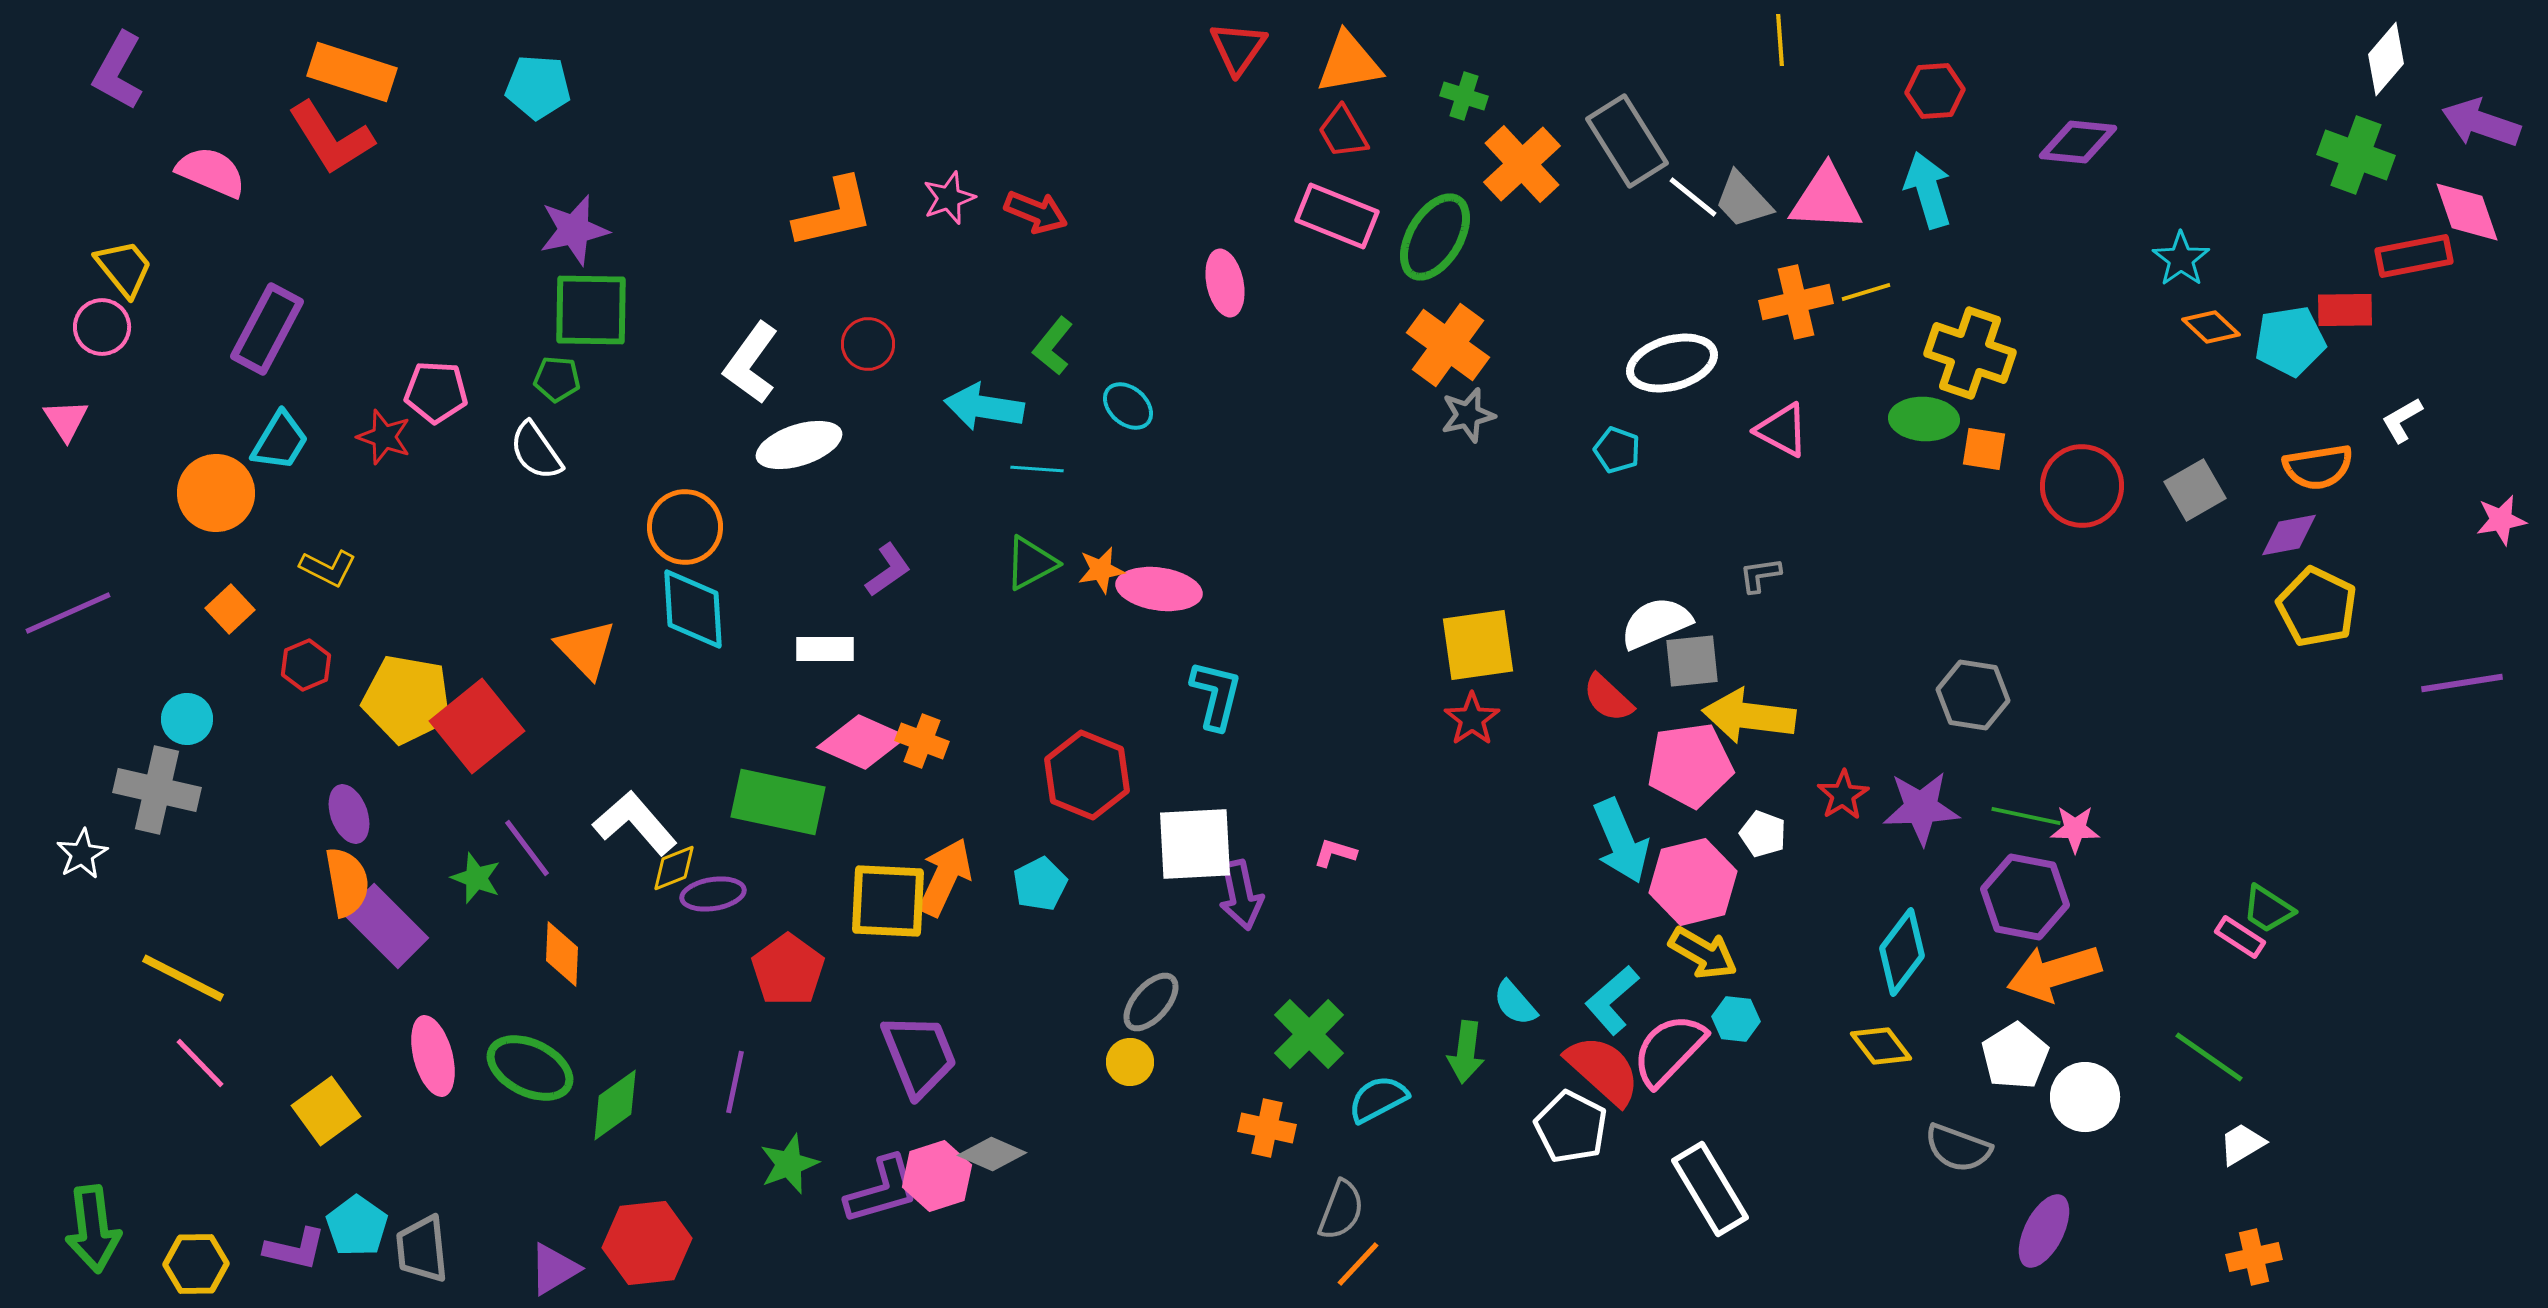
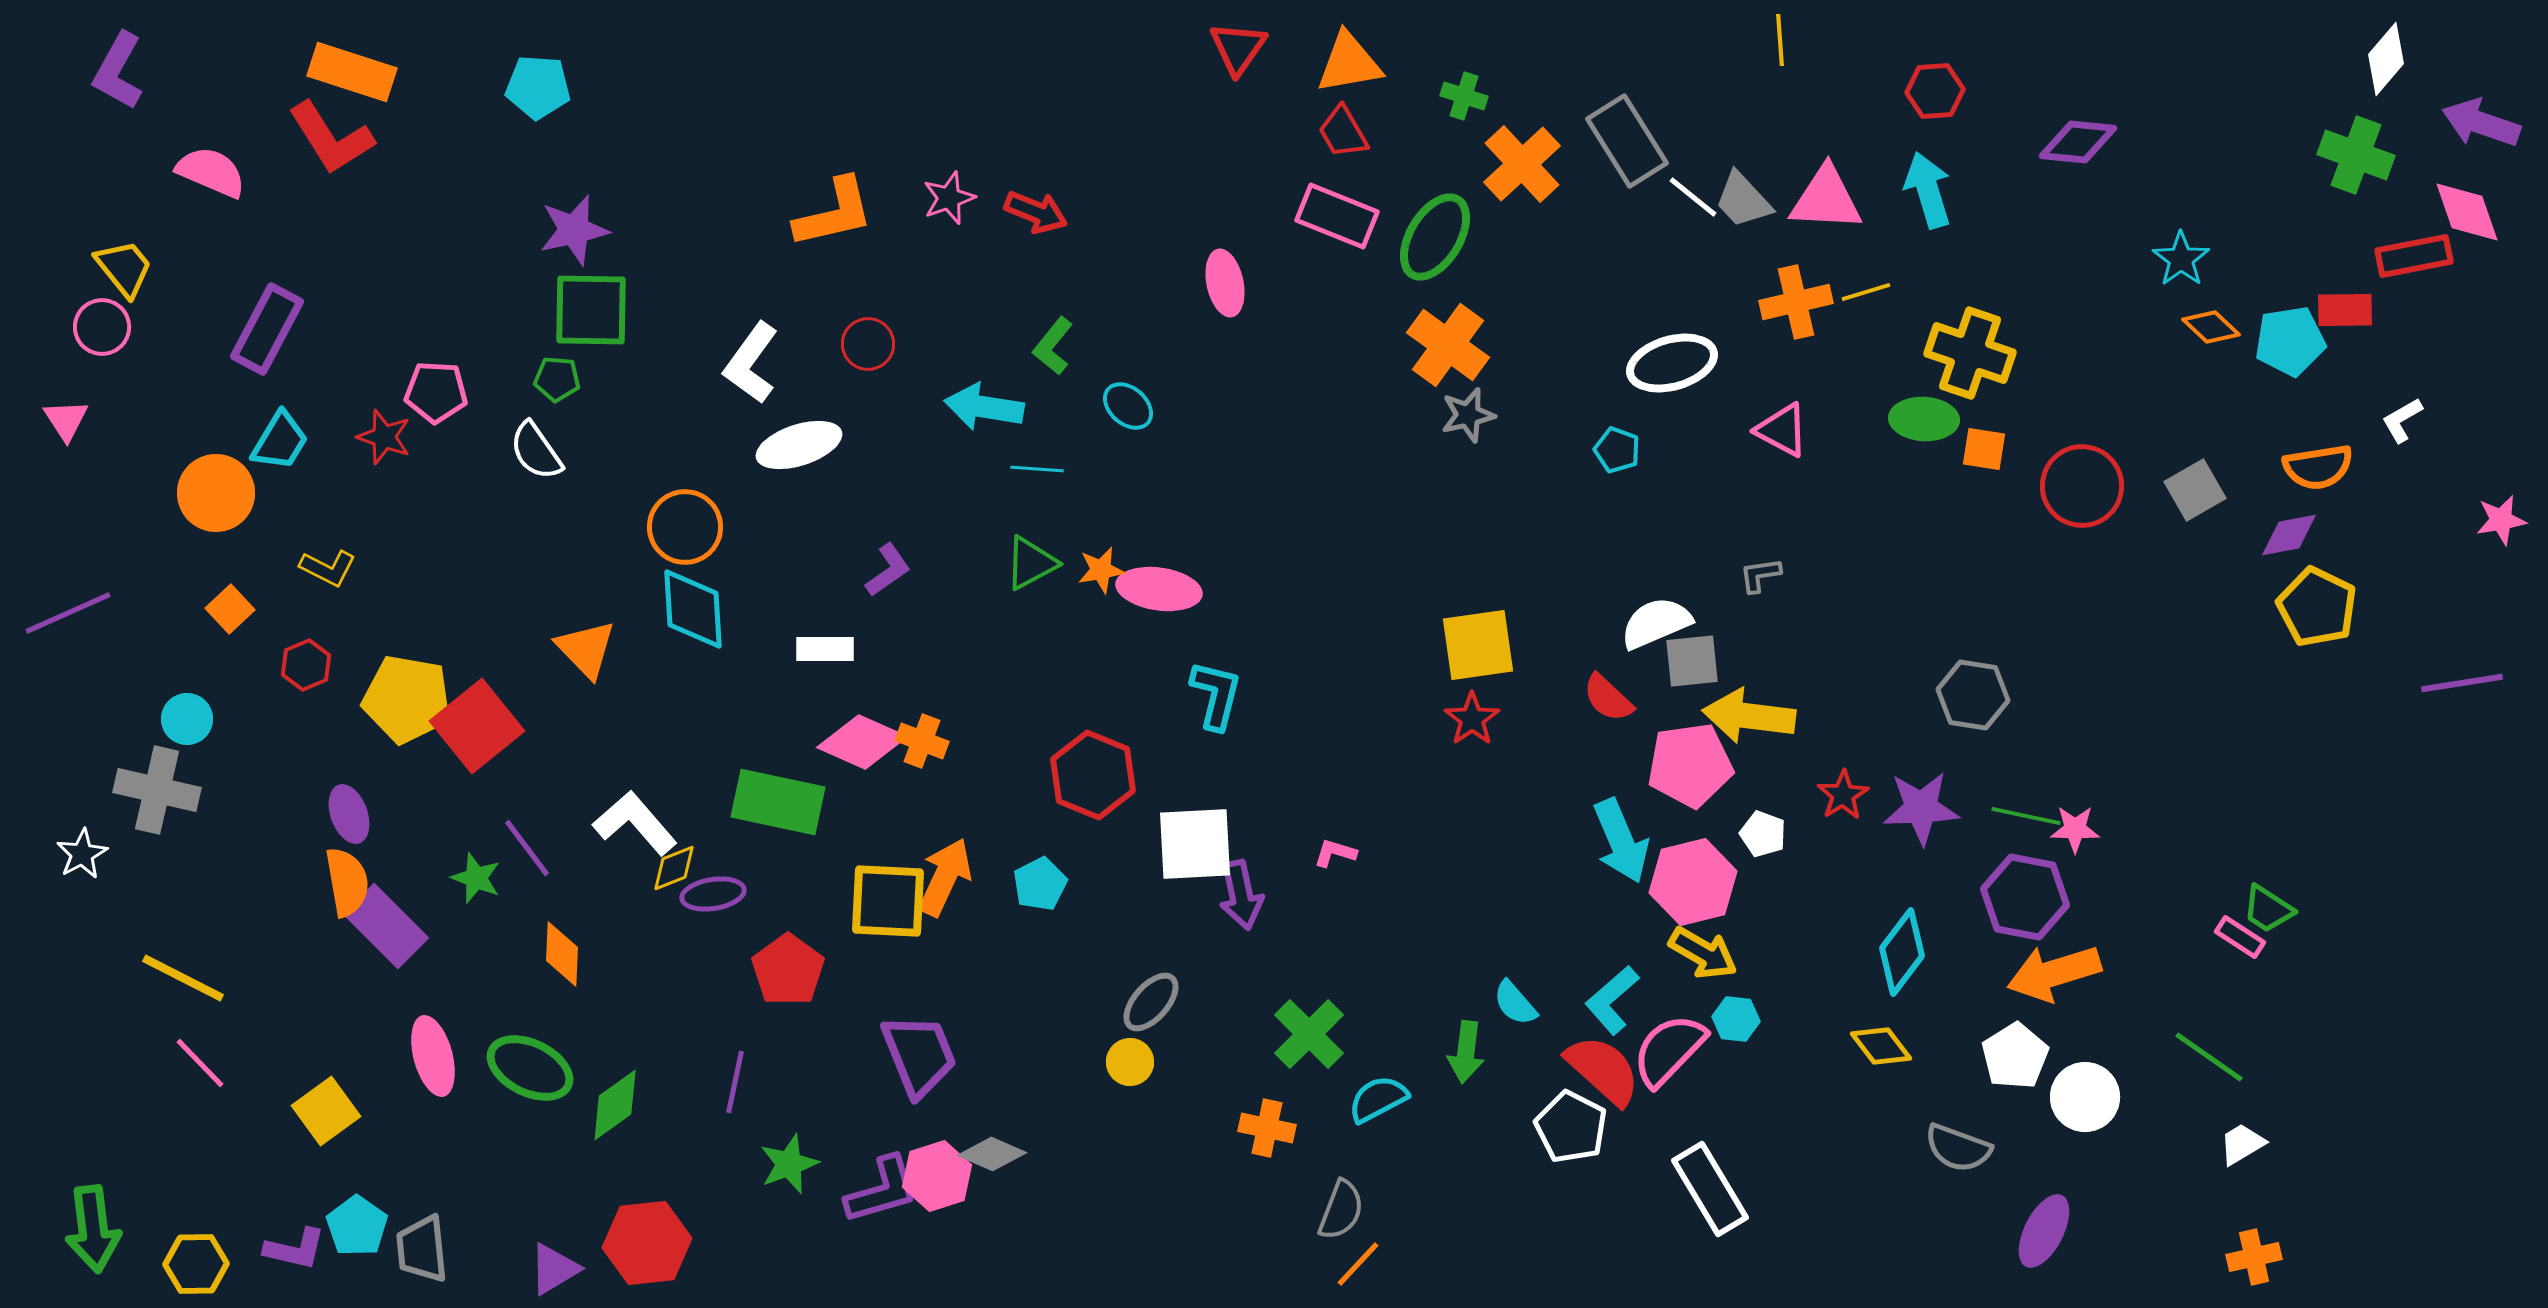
red hexagon at (1087, 775): moved 6 px right
